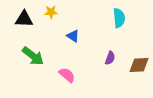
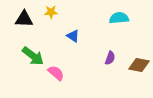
cyan semicircle: rotated 90 degrees counterclockwise
brown diamond: rotated 15 degrees clockwise
pink semicircle: moved 11 px left, 2 px up
